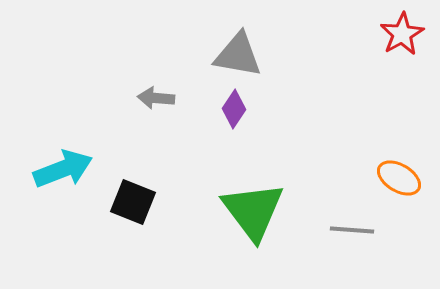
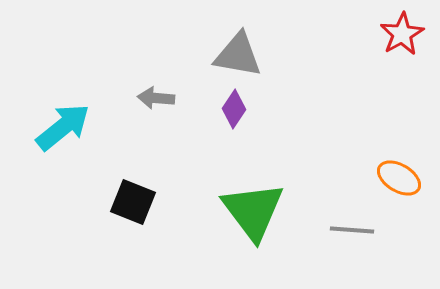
cyan arrow: moved 42 px up; rotated 18 degrees counterclockwise
